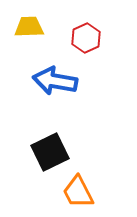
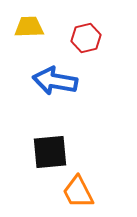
red hexagon: rotated 12 degrees clockwise
black square: rotated 21 degrees clockwise
